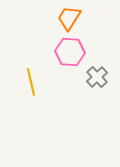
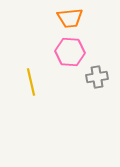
orange trapezoid: moved 1 px right; rotated 128 degrees counterclockwise
gray cross: rotated 35 degrees clockwise
